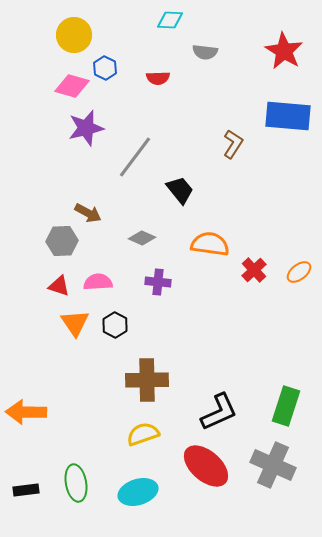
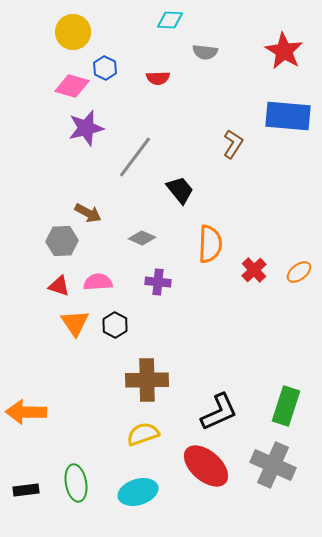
yellow circle: moved 1 px left, 3 px up
orange semicircle: rotated 84 degrees clockwise
